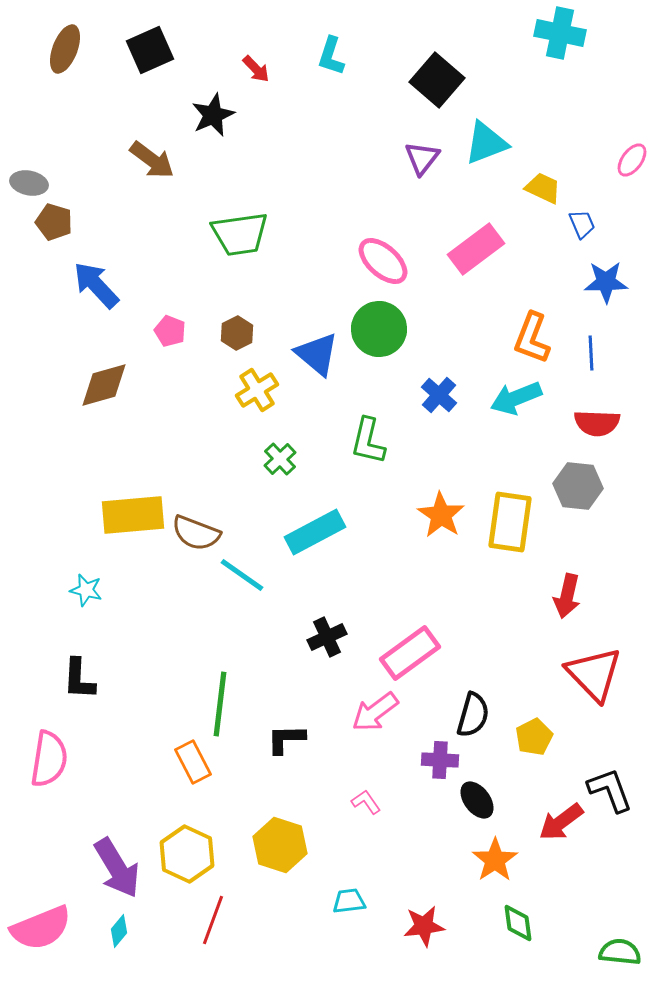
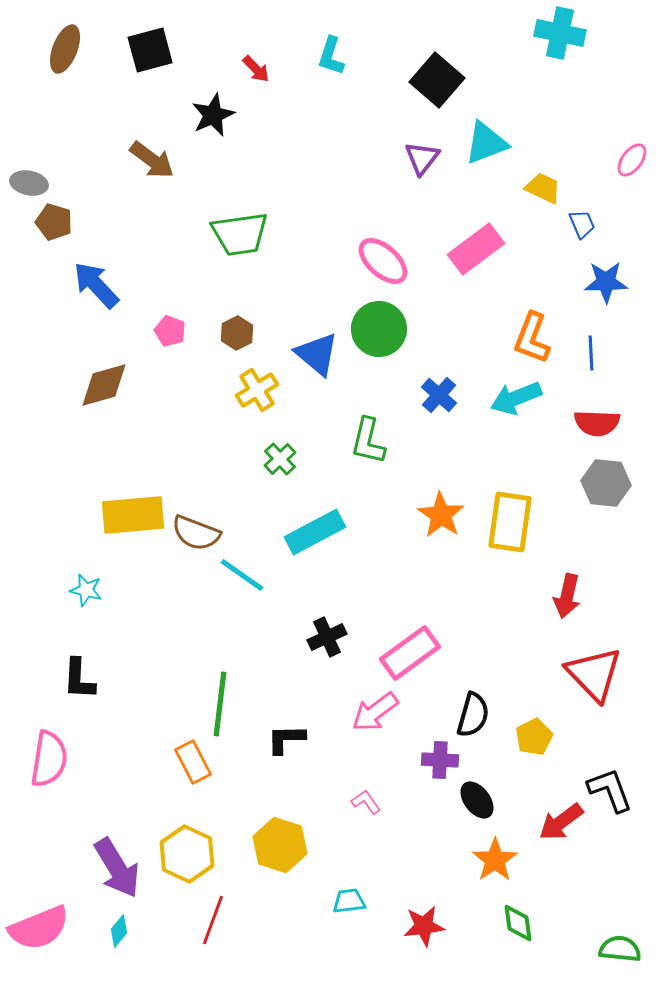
black square at (150, 50): rotated 9 degrees clockwise
gray hexagon at (578, 486): moved 28 px right, 3 px up
pink semicircle at (41, 928): moved 2 px left
green semicircle at (620, 952): moved 3 px up
